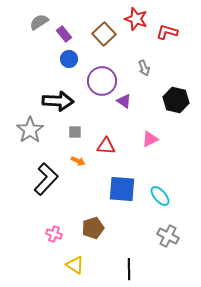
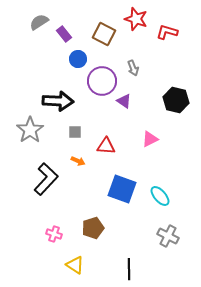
brown square: rotated 20 degrees counterclockwise
blue circle: moved 9 px right
gray arrow: moved 11 px left
blue square: rotated 16 degrees clockwise
